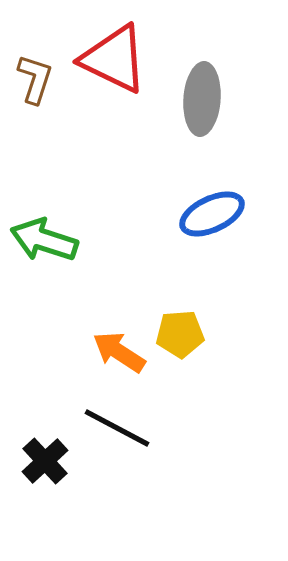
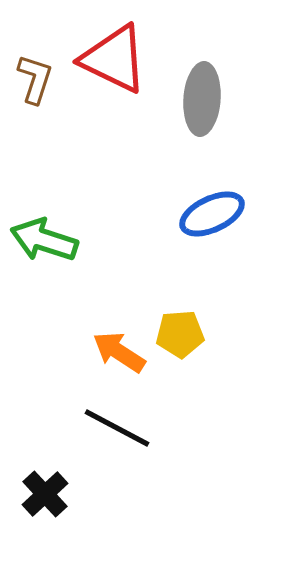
black cross: moved 33 px down
